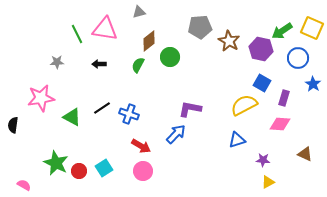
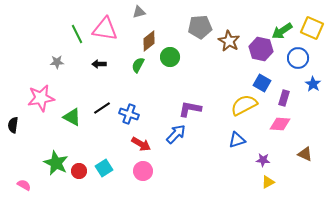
red arrow: moved 2 px up
